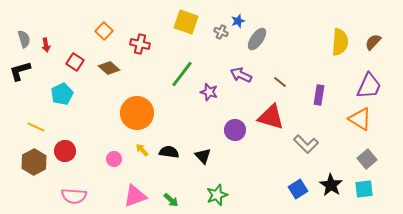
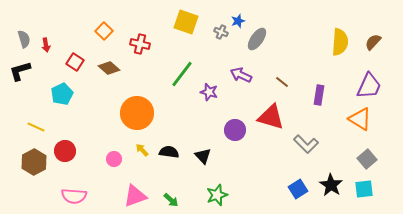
brown line: moved 2 px right
